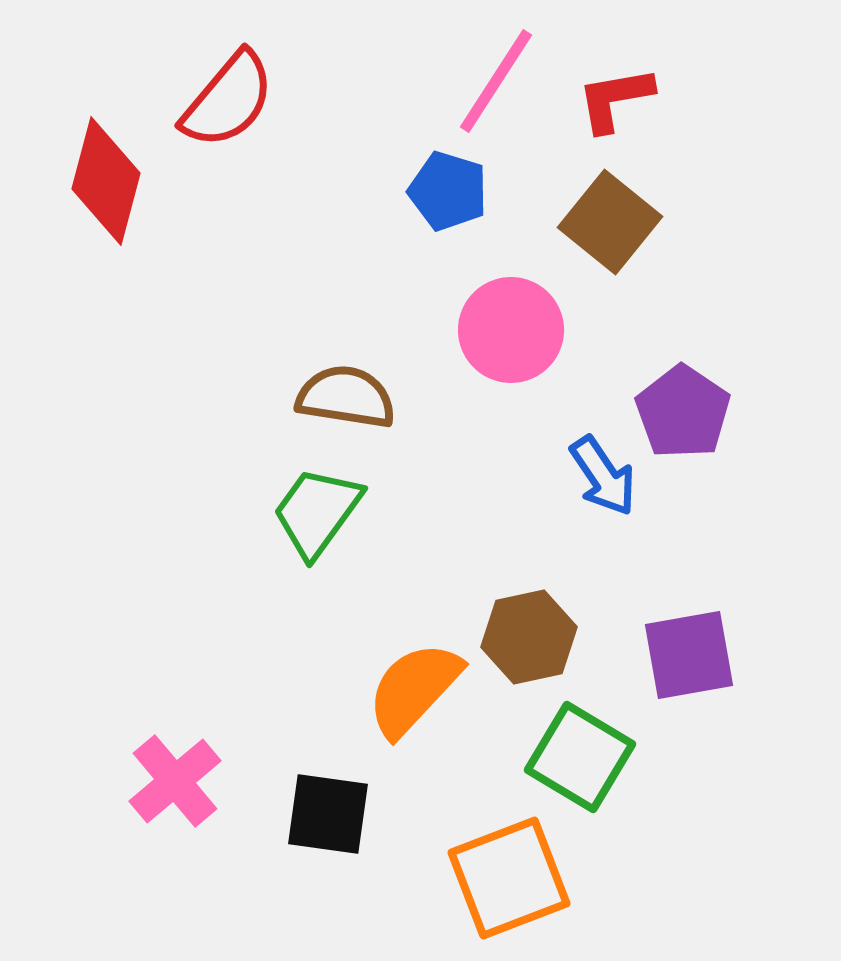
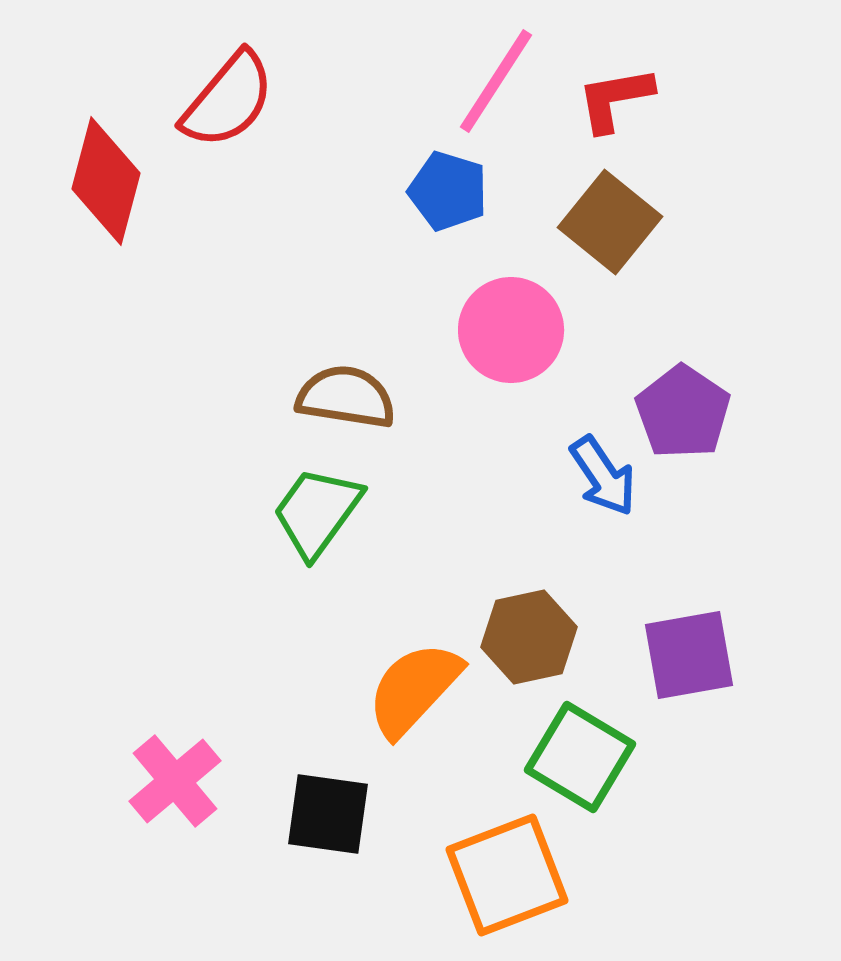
orange square: moved 2 px left, 3 px up
